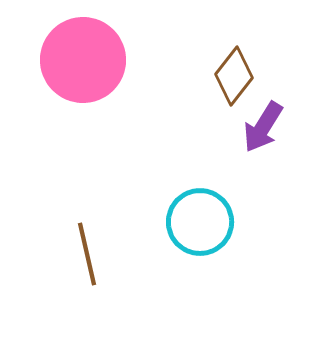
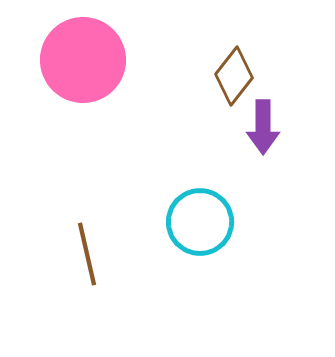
purple arrow: rotated 32 degrees counterclockwise
